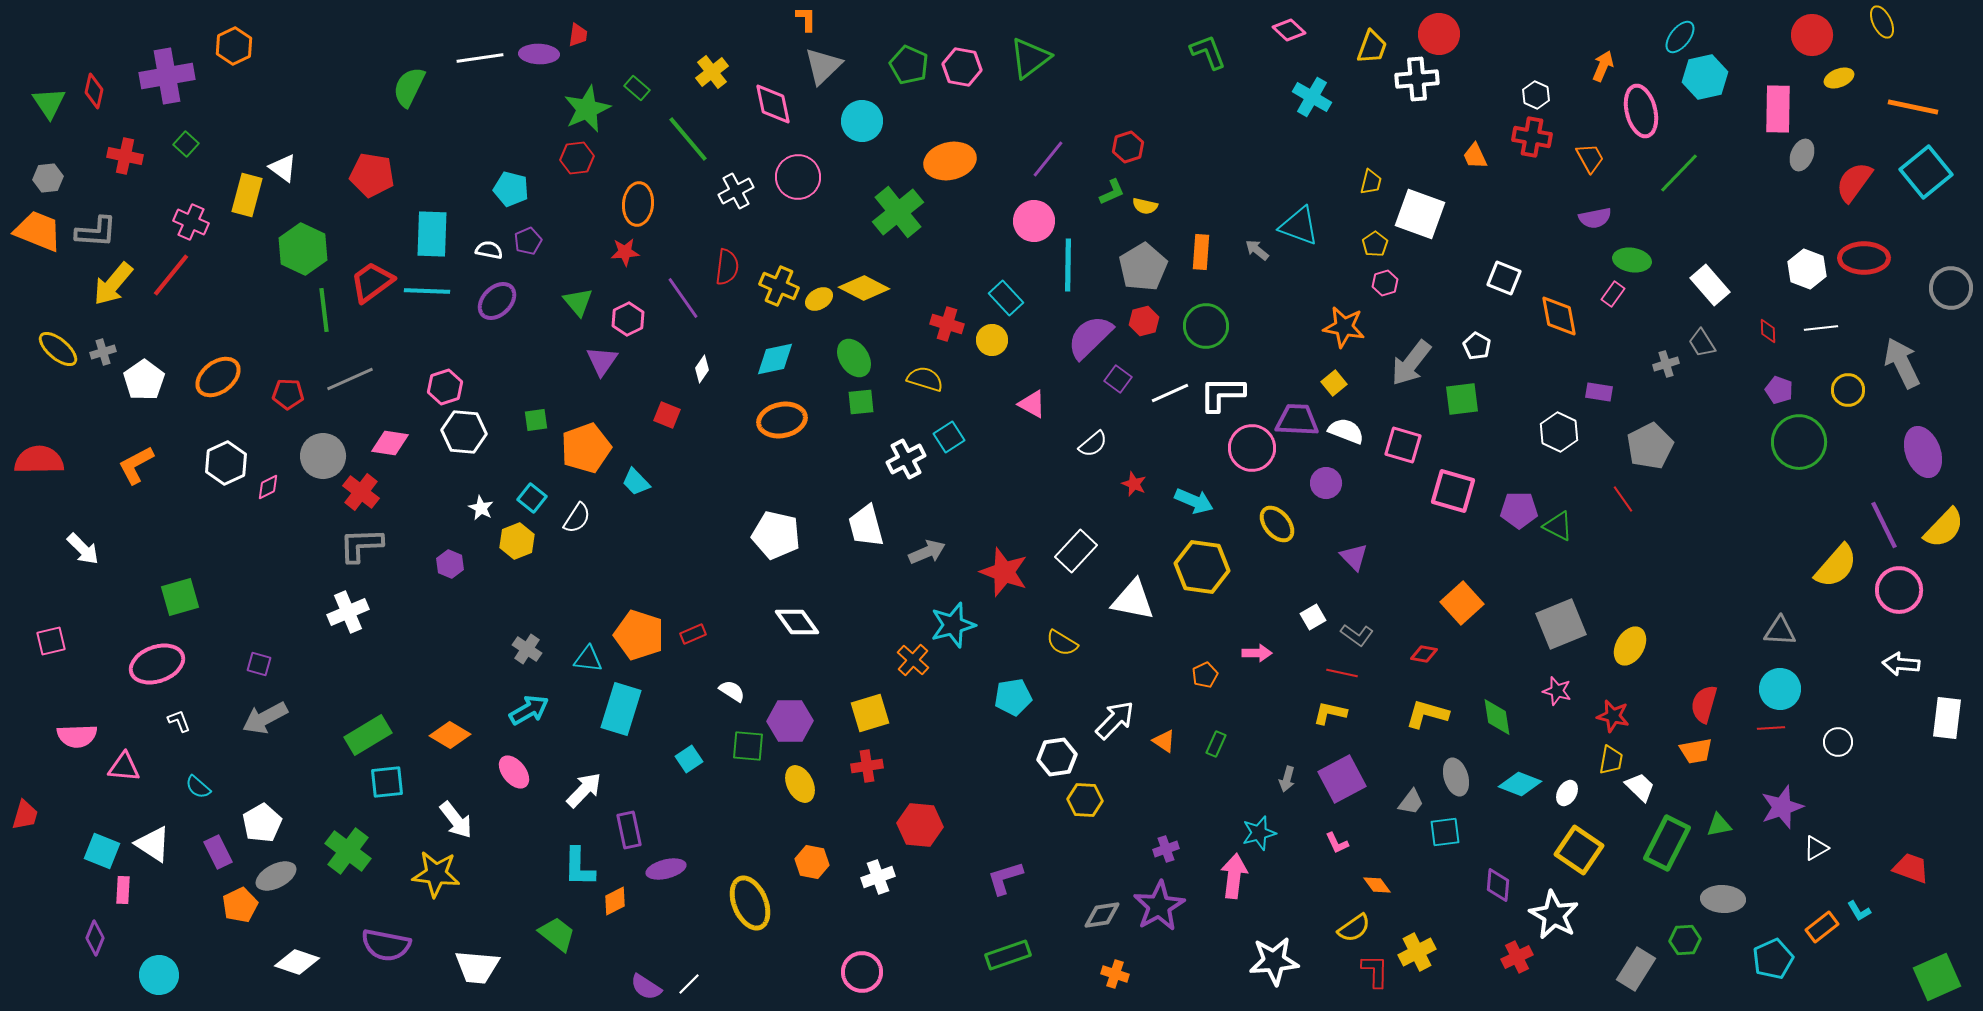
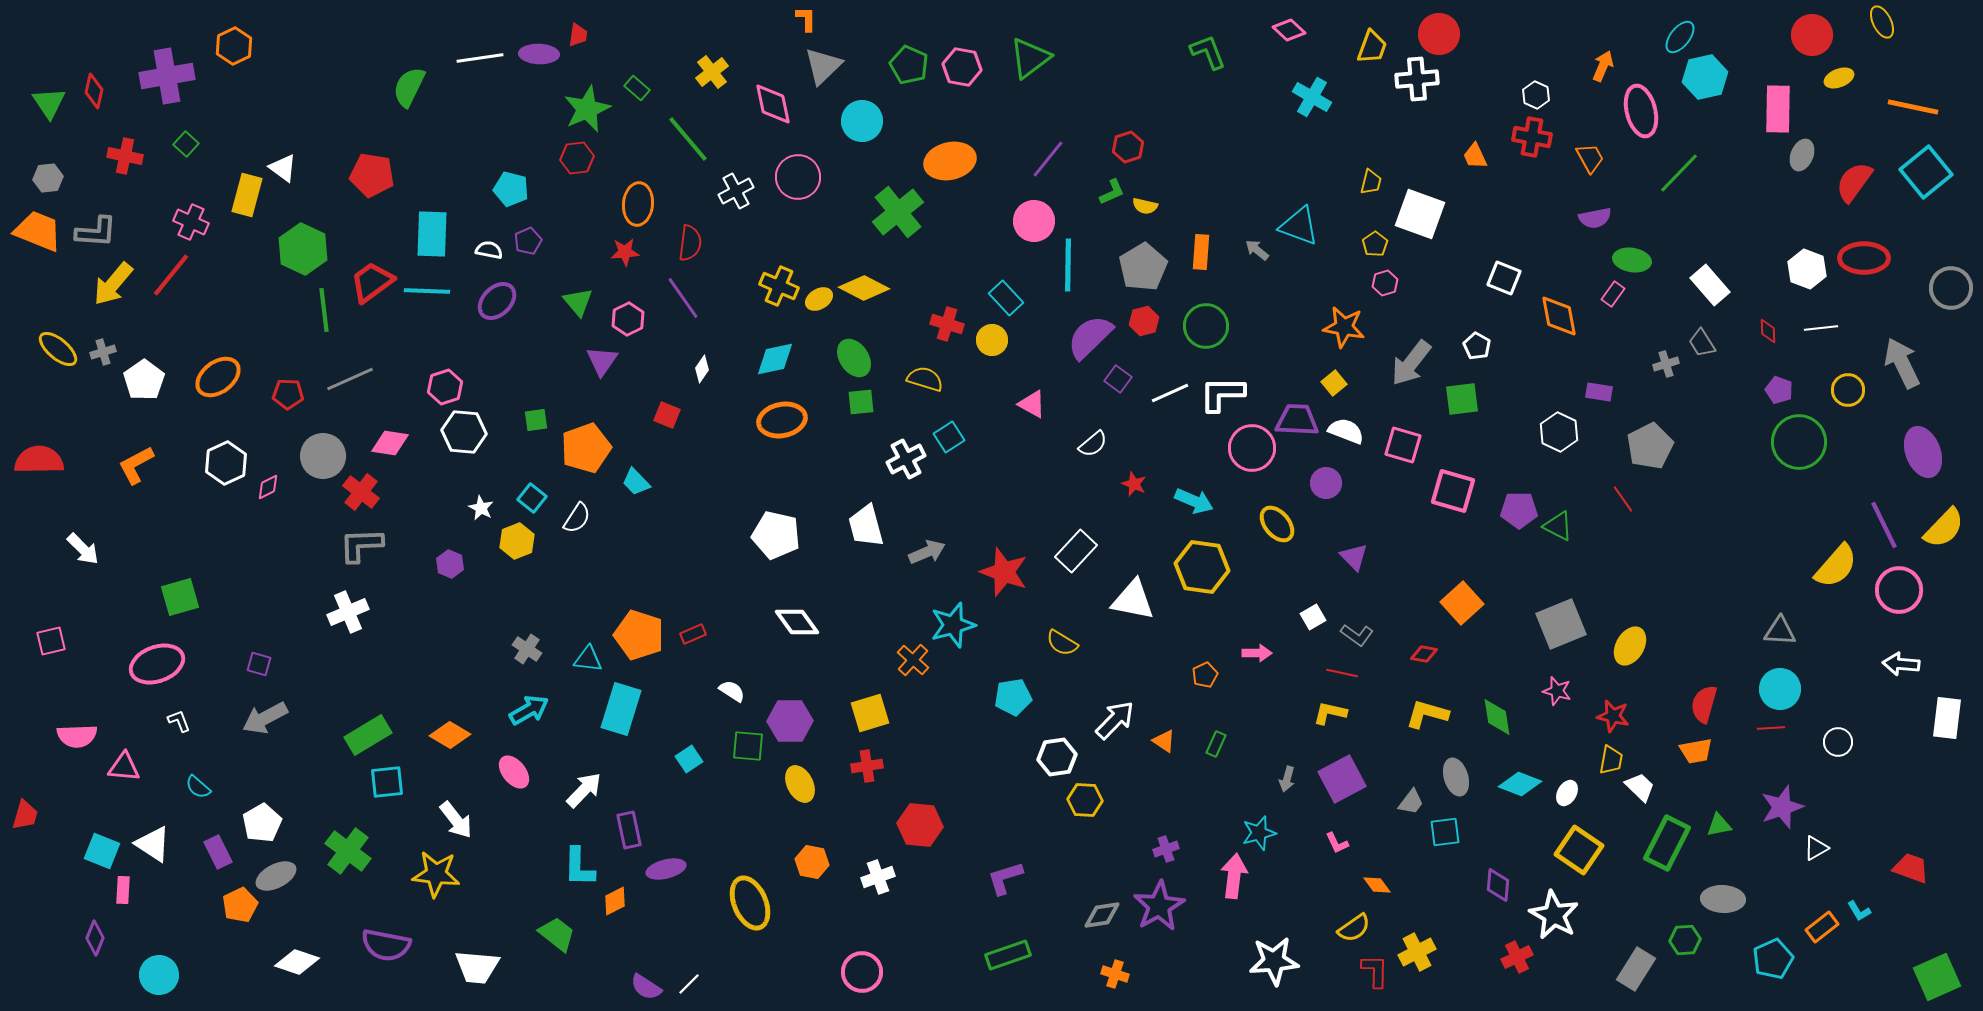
red semicircle at (727, 267): moved 37 px left, 24 px up
